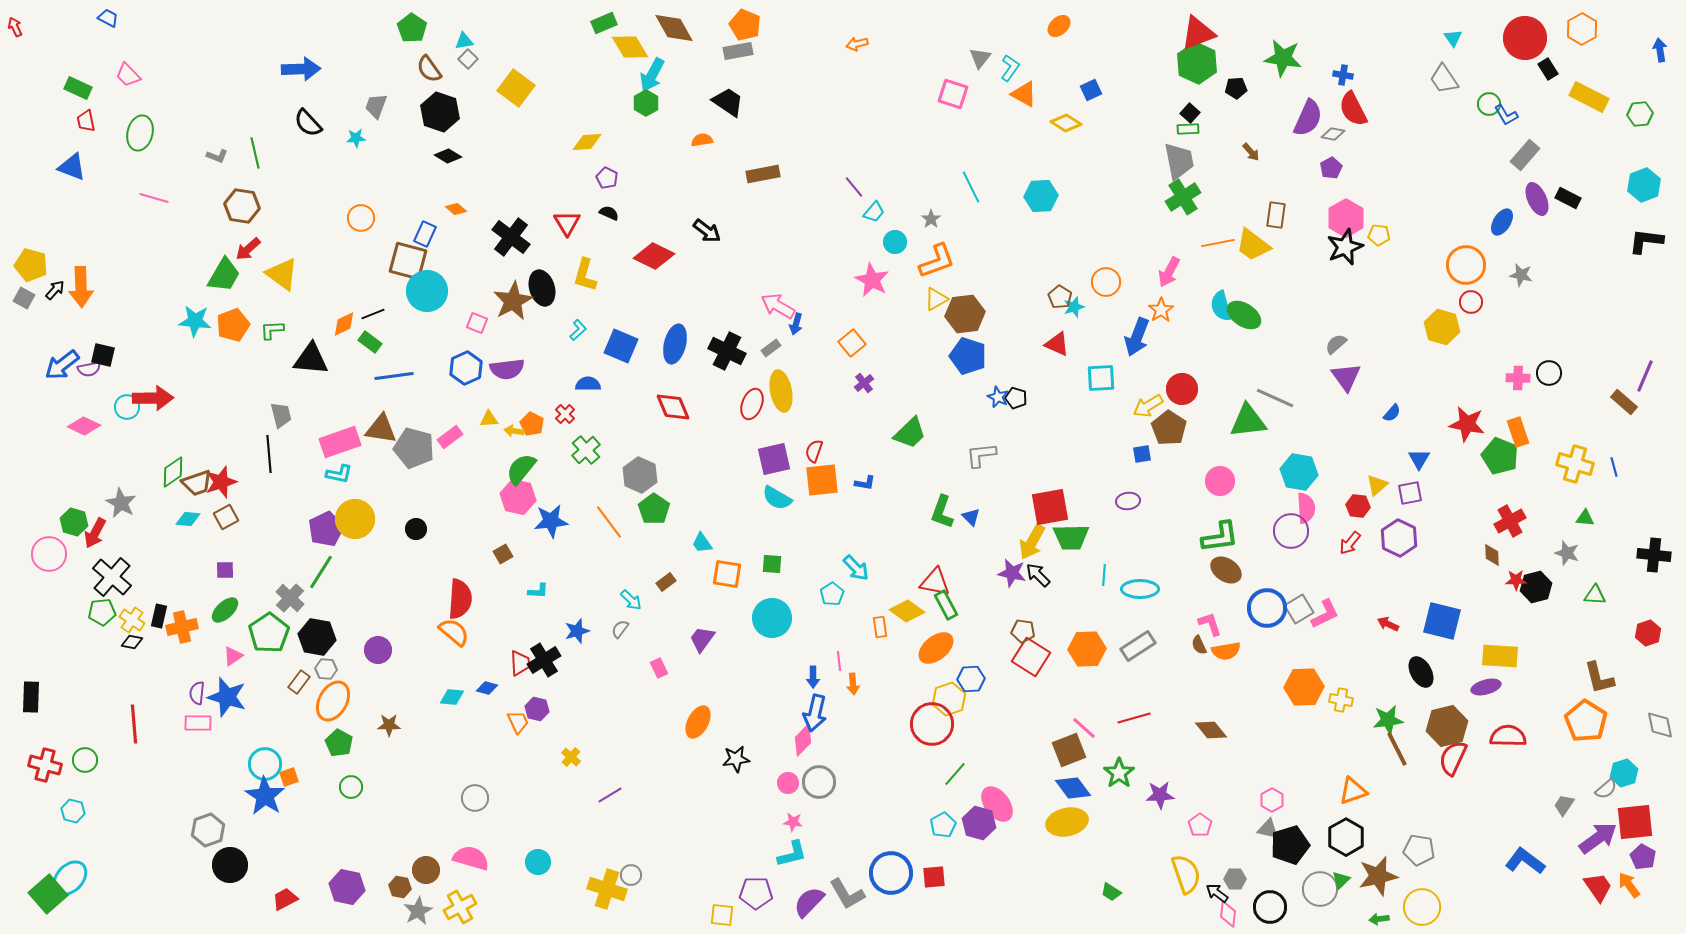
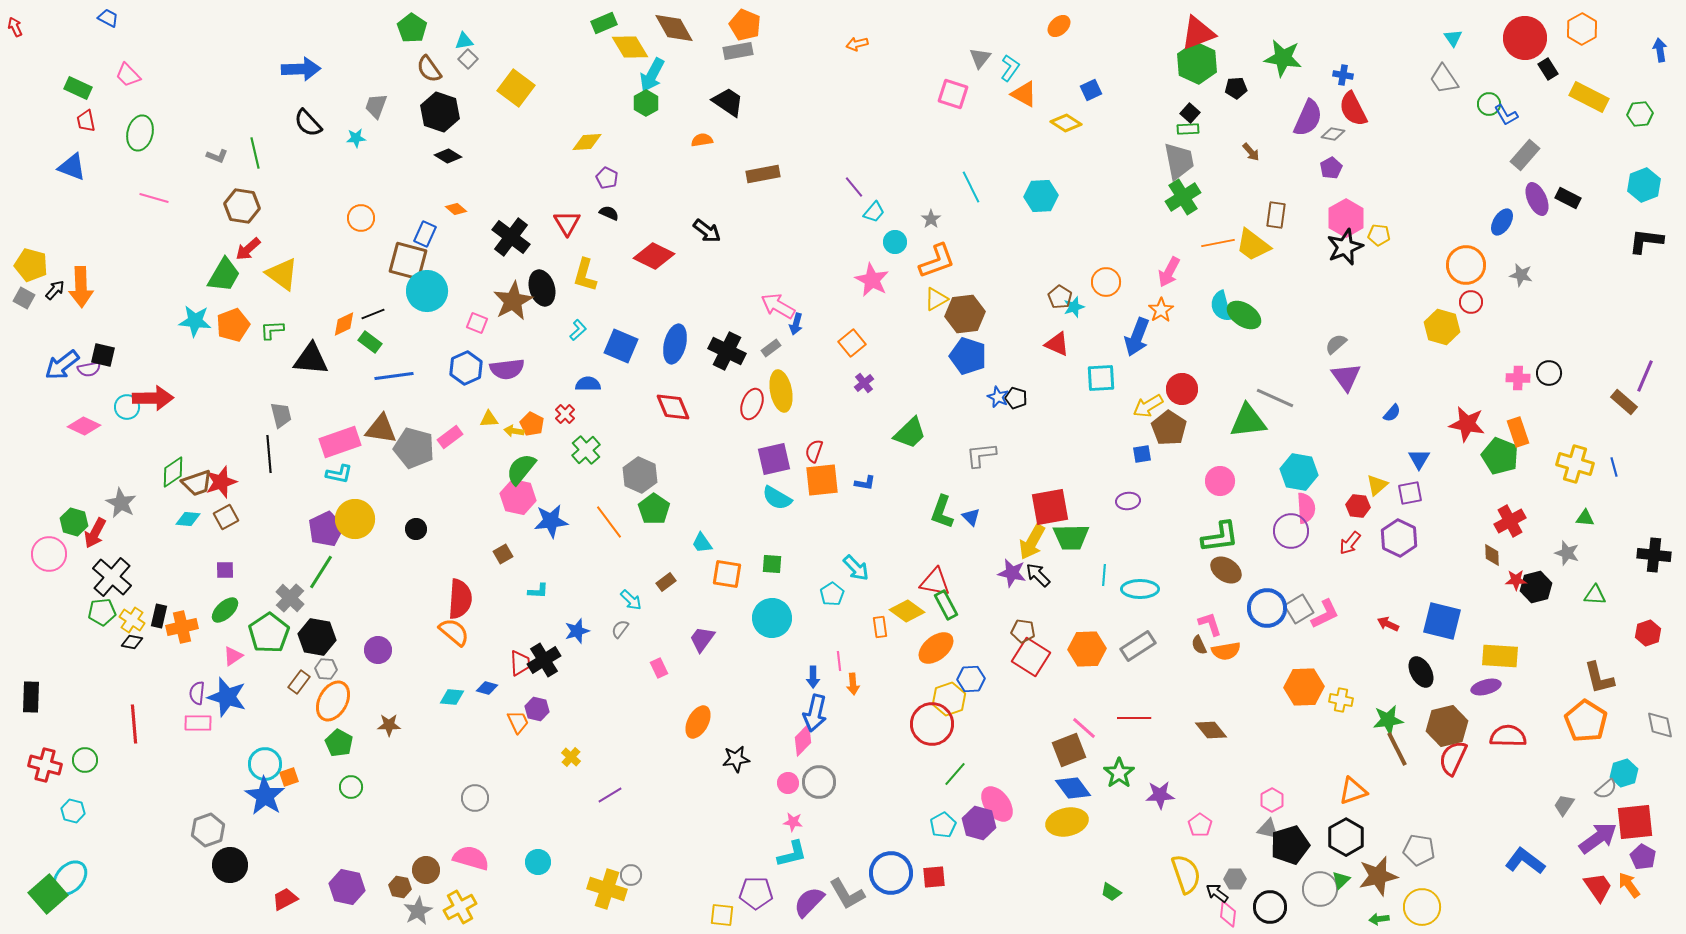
red line at (1134, 718): rotated 16 degrees clockwise
